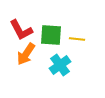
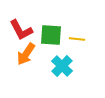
cyan cross: moved 2 px right, 1 px down; rotated 10 degrees counterclockwise
